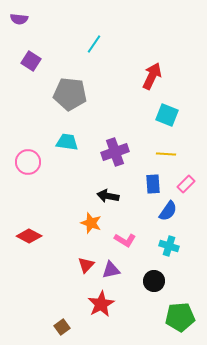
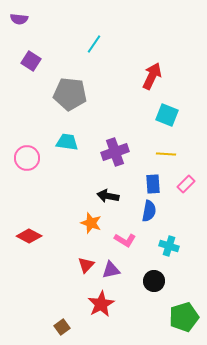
pink circle: moved 1 px left, 4 px up
blue semicircle: moved 19 px left; rotated 25 degrees counterclockwise
green pentagon: moved 4 px right; rotated 12 degrees counterclockwise
